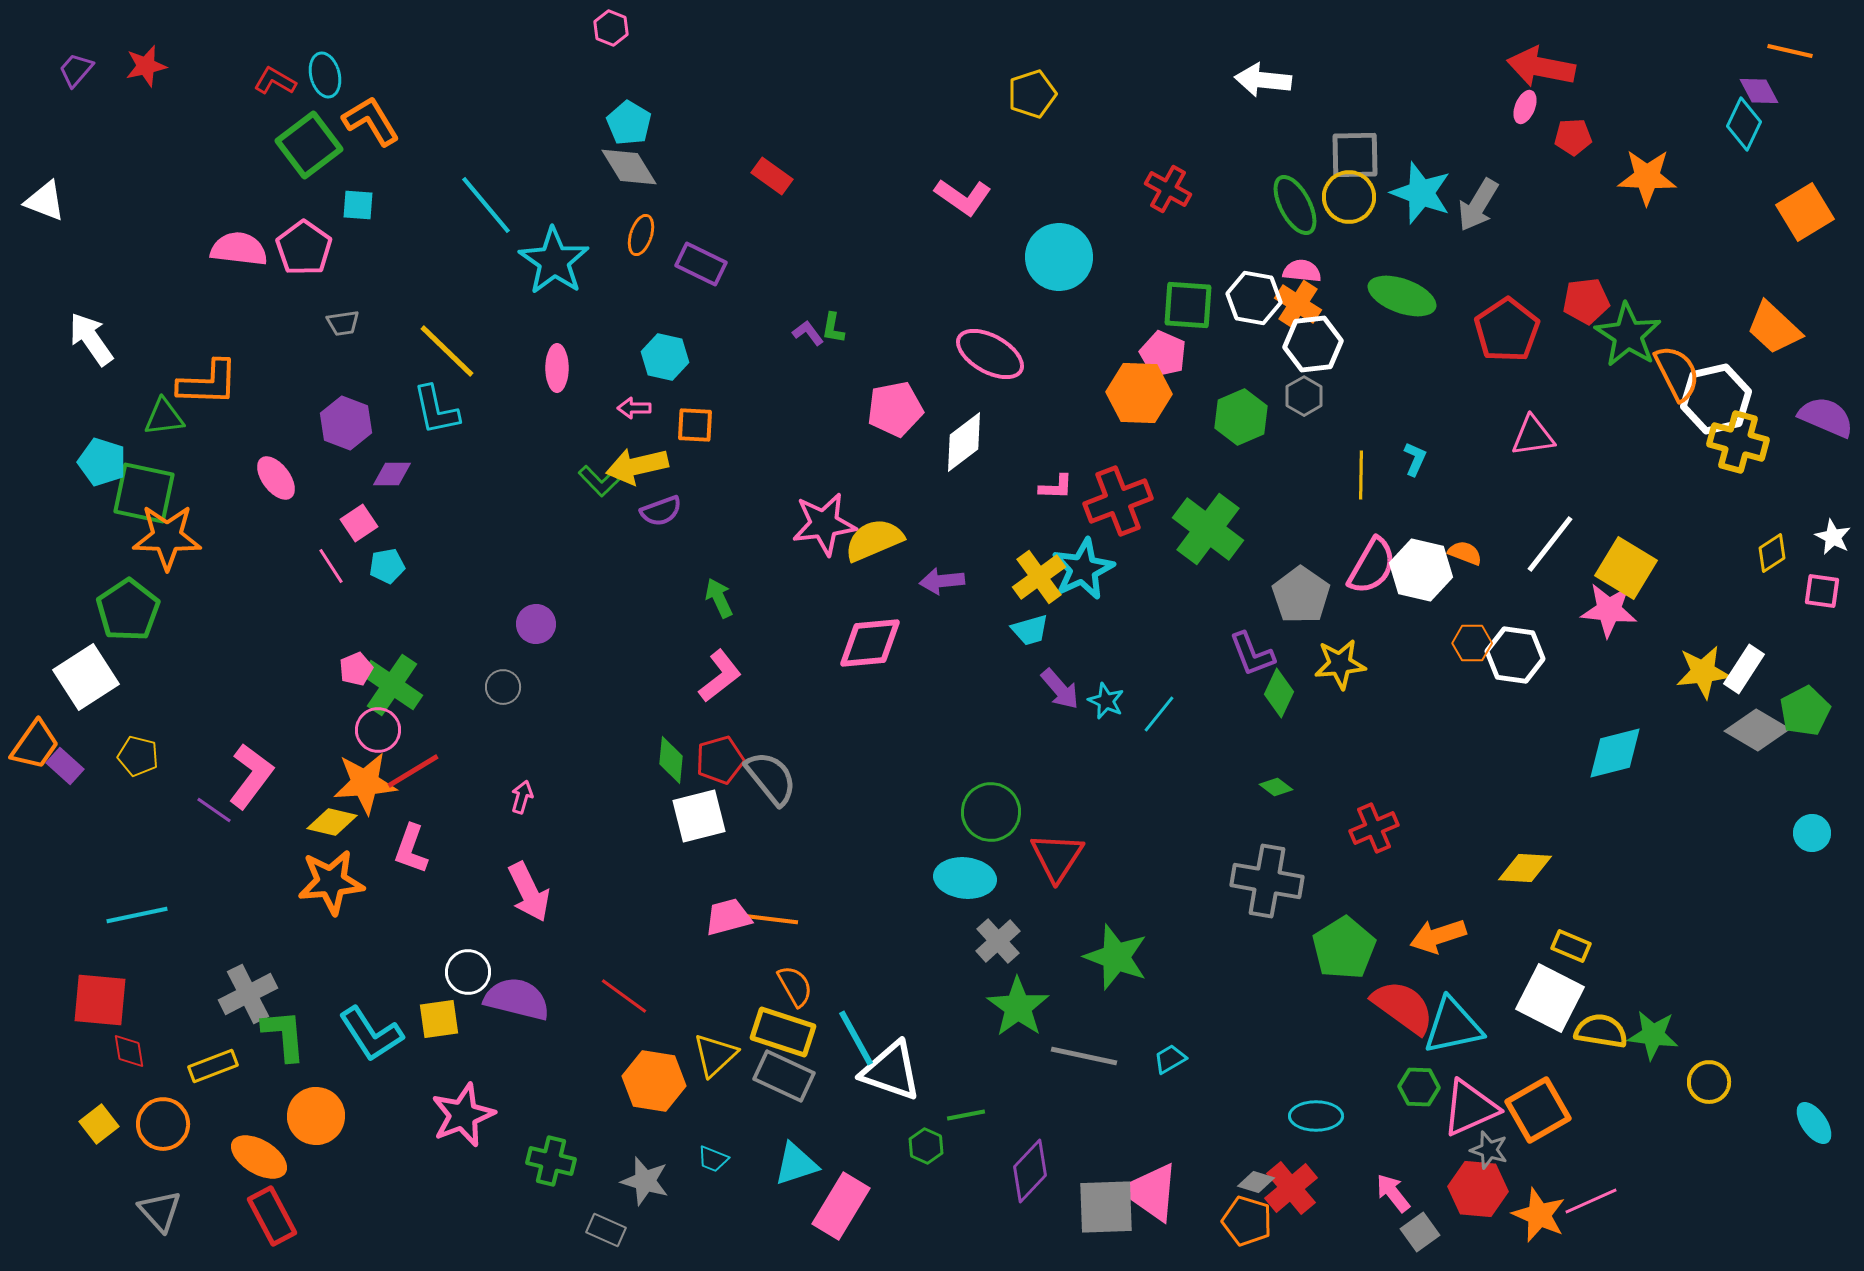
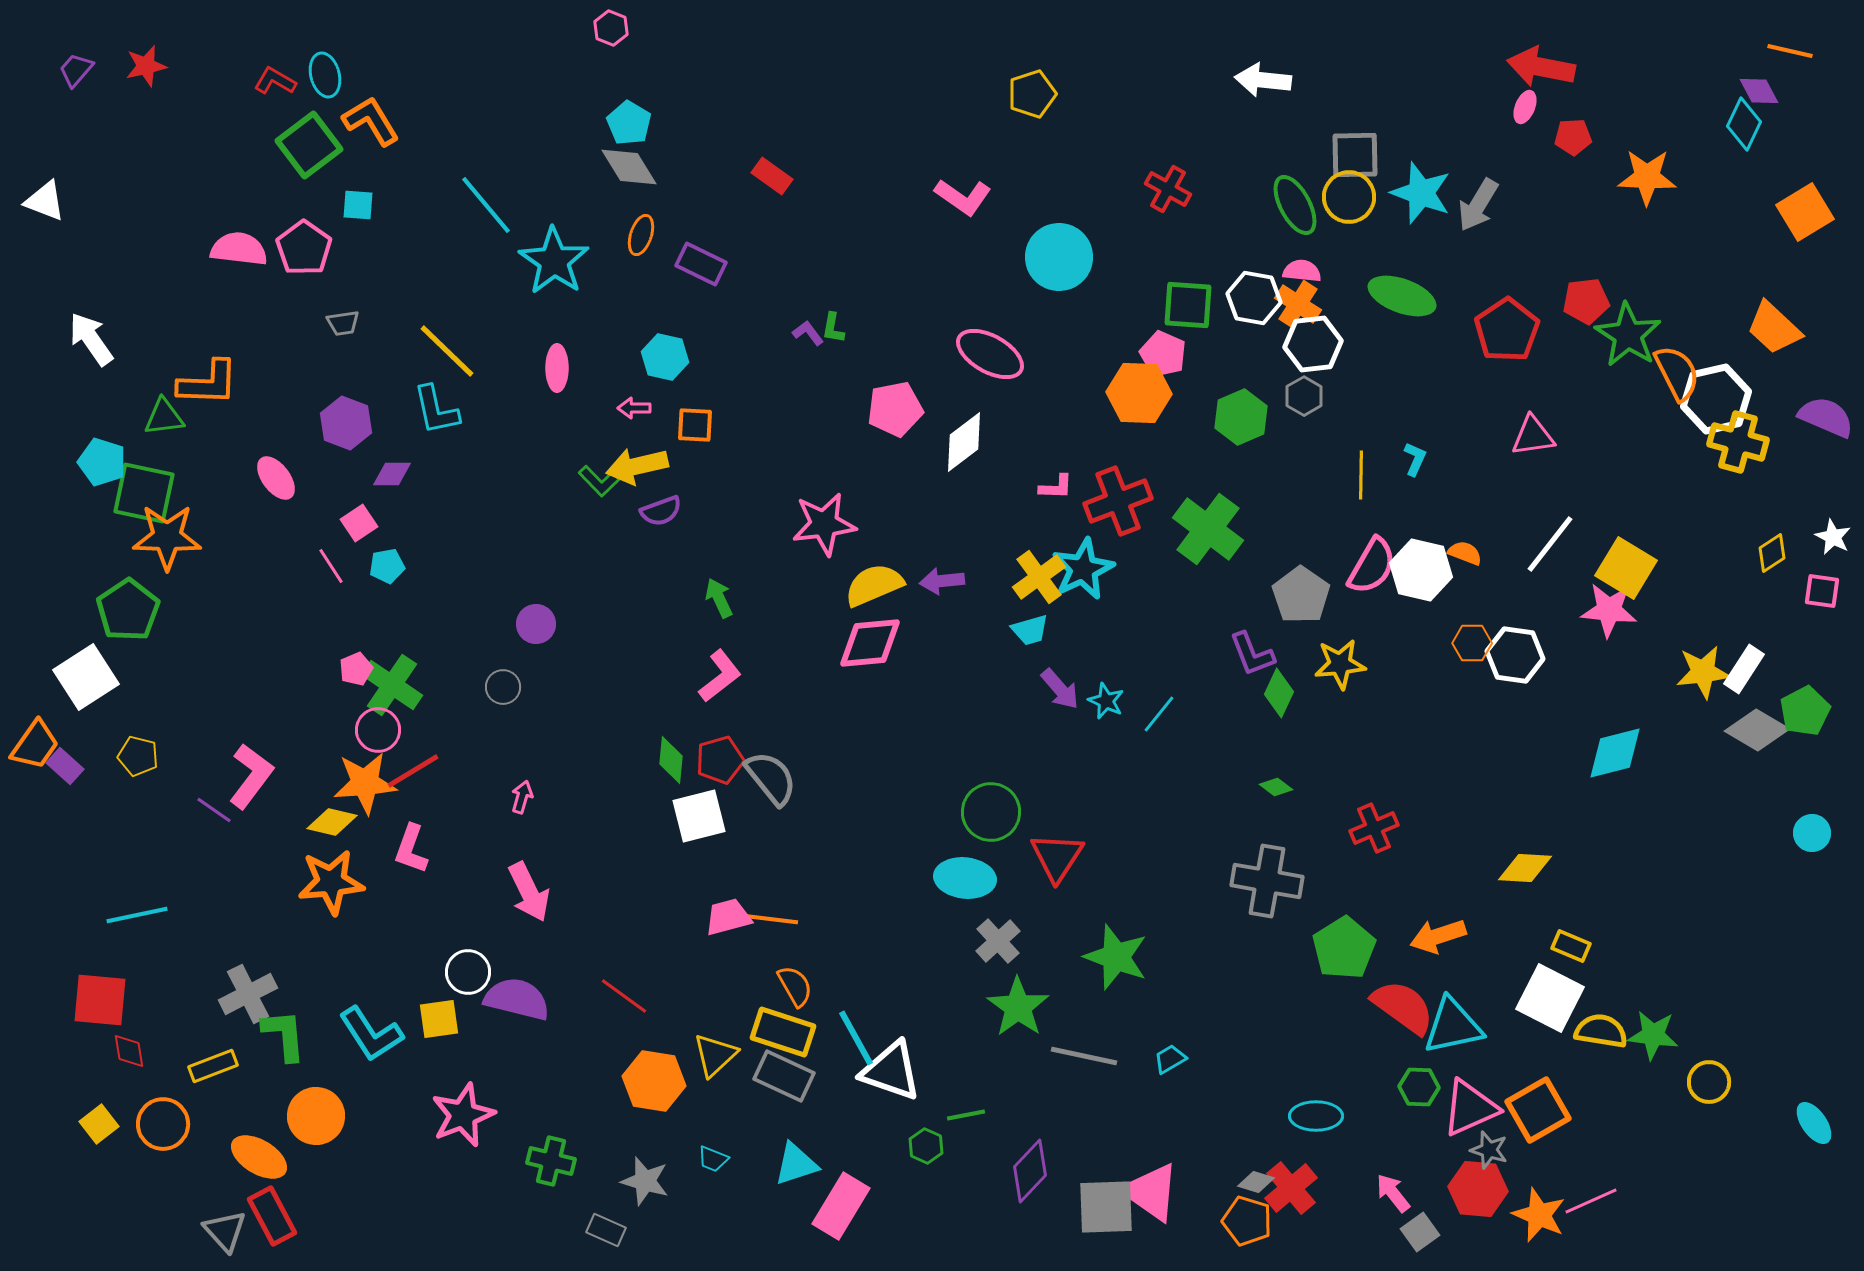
yellow semicircle at (874, 540): moved 45 px down
gray triangle at (160, 1211): moved 65 px right, 20 px down
